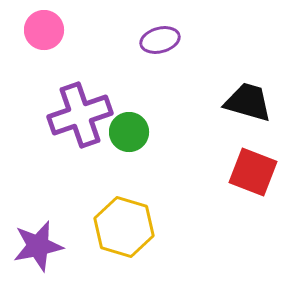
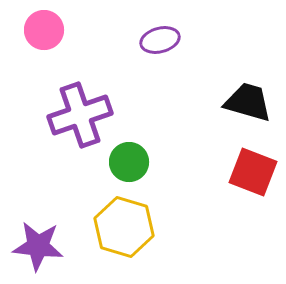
green circle: moved 30 px down
purple star: rotated 18 degrees clockwise
